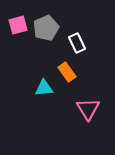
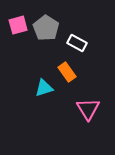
gray pentagon: rotated 15 degrees counterclockwise
white rectangle: rotated 36 degrees counterclockwise
cyan triangle: rotated 12 degrees counterclockwise
